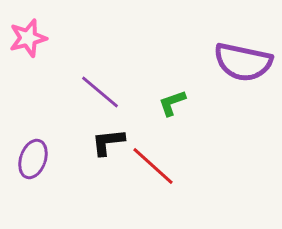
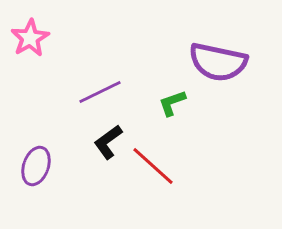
pink star: moved 2 px right; rotated 15 degrees counterclockwise
purple semicircle: moved 25 px left
purple line: rotated 66 degrees counterclockwise
black L-shape: rotated 30 degrees counterclockwise
purple ellipse: moved 3 px right, 7 px down
